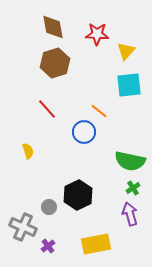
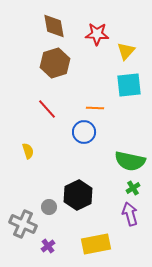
brown diamond: moved 1 px right, 1 px up
orange line: moved 4 px left, 3 px up; rotated 36 degrees counterclockwise
gray cross: moved 3 px up
